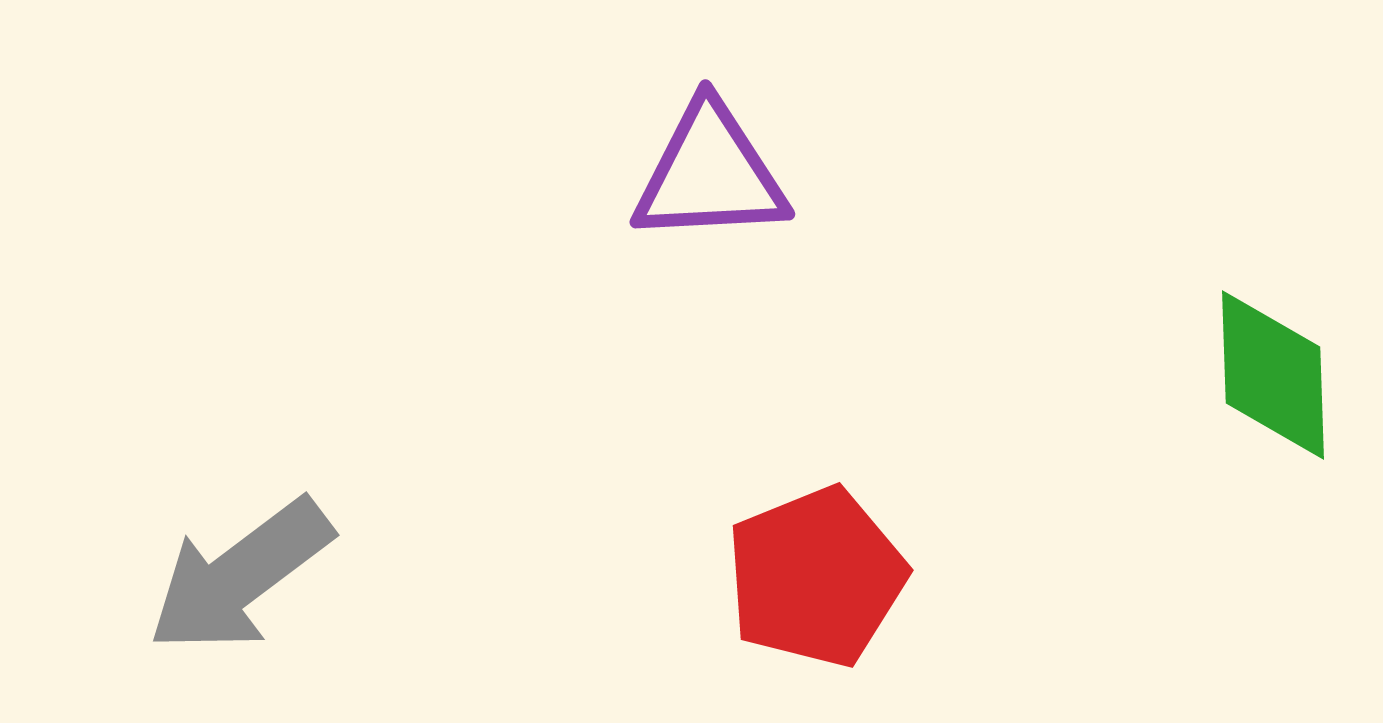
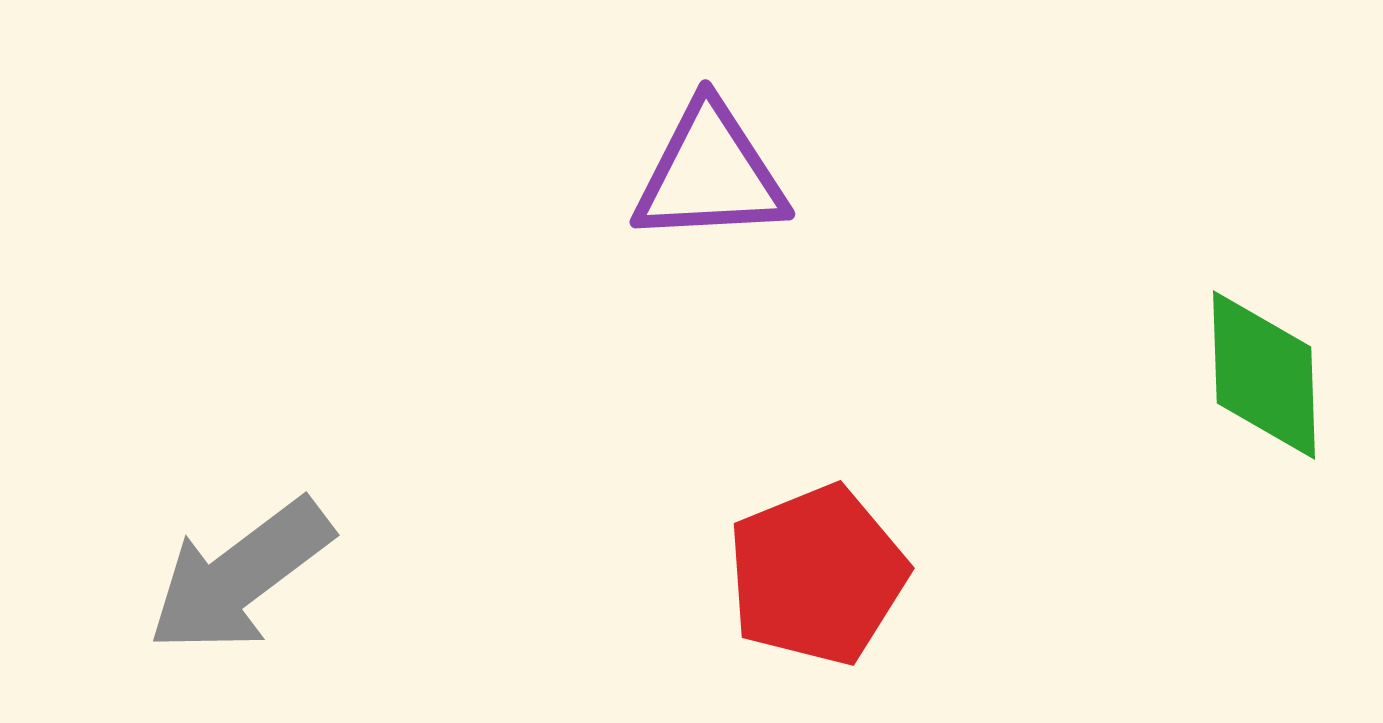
green diamond: moved 9 px left
red pentagon: moved 1 px right, 2 px up
